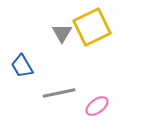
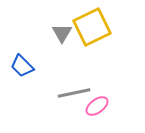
blue trapezoid: rotated 15 degrees counterclockwise
gray line: moved 15 px right
